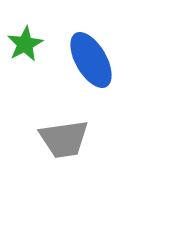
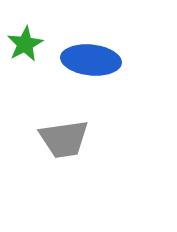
blue ellipse: rotated 54 degrees counterclockwise
